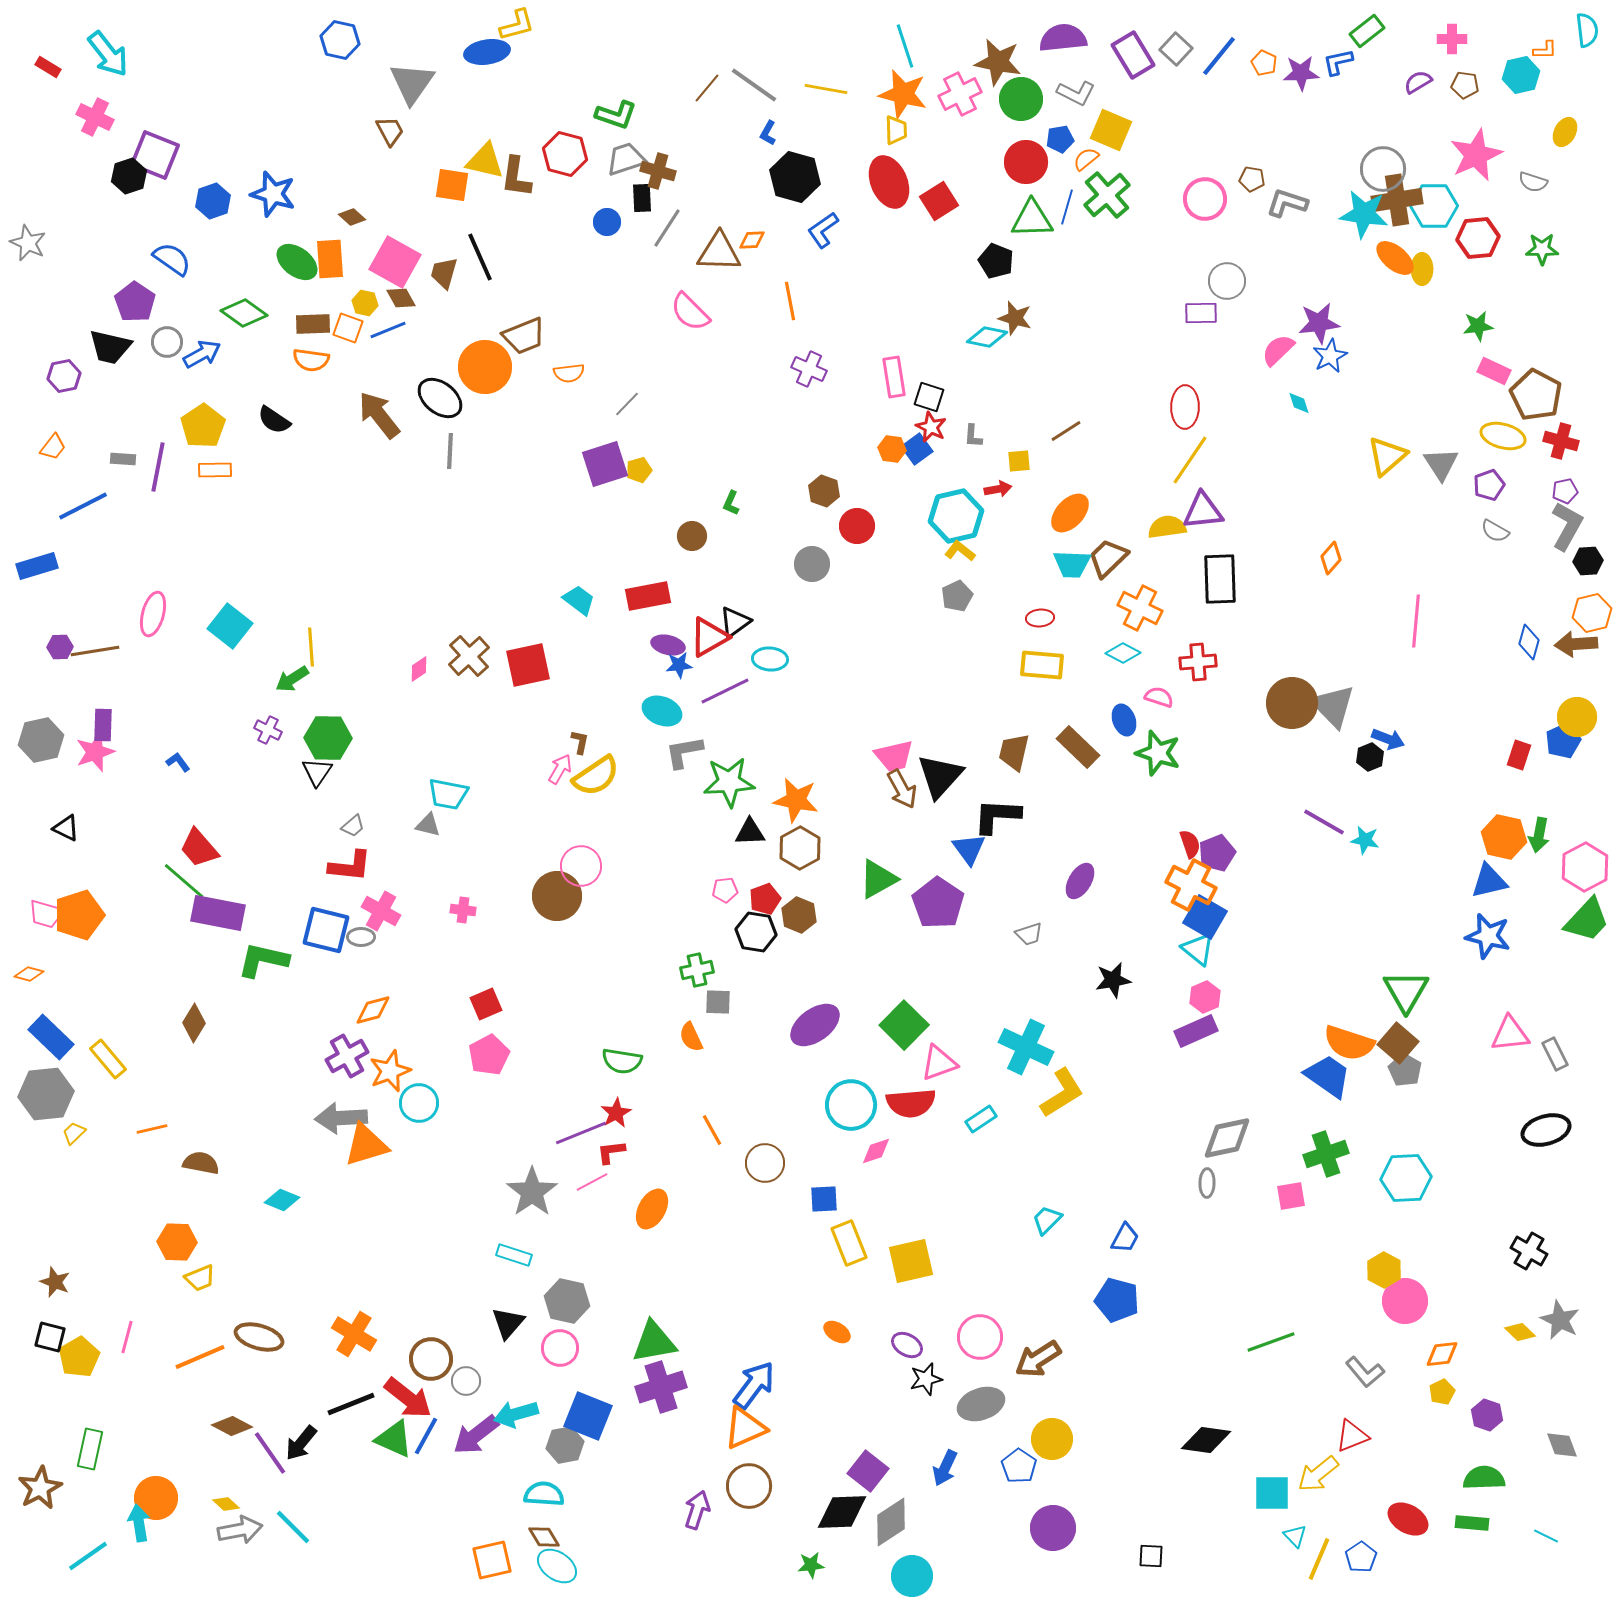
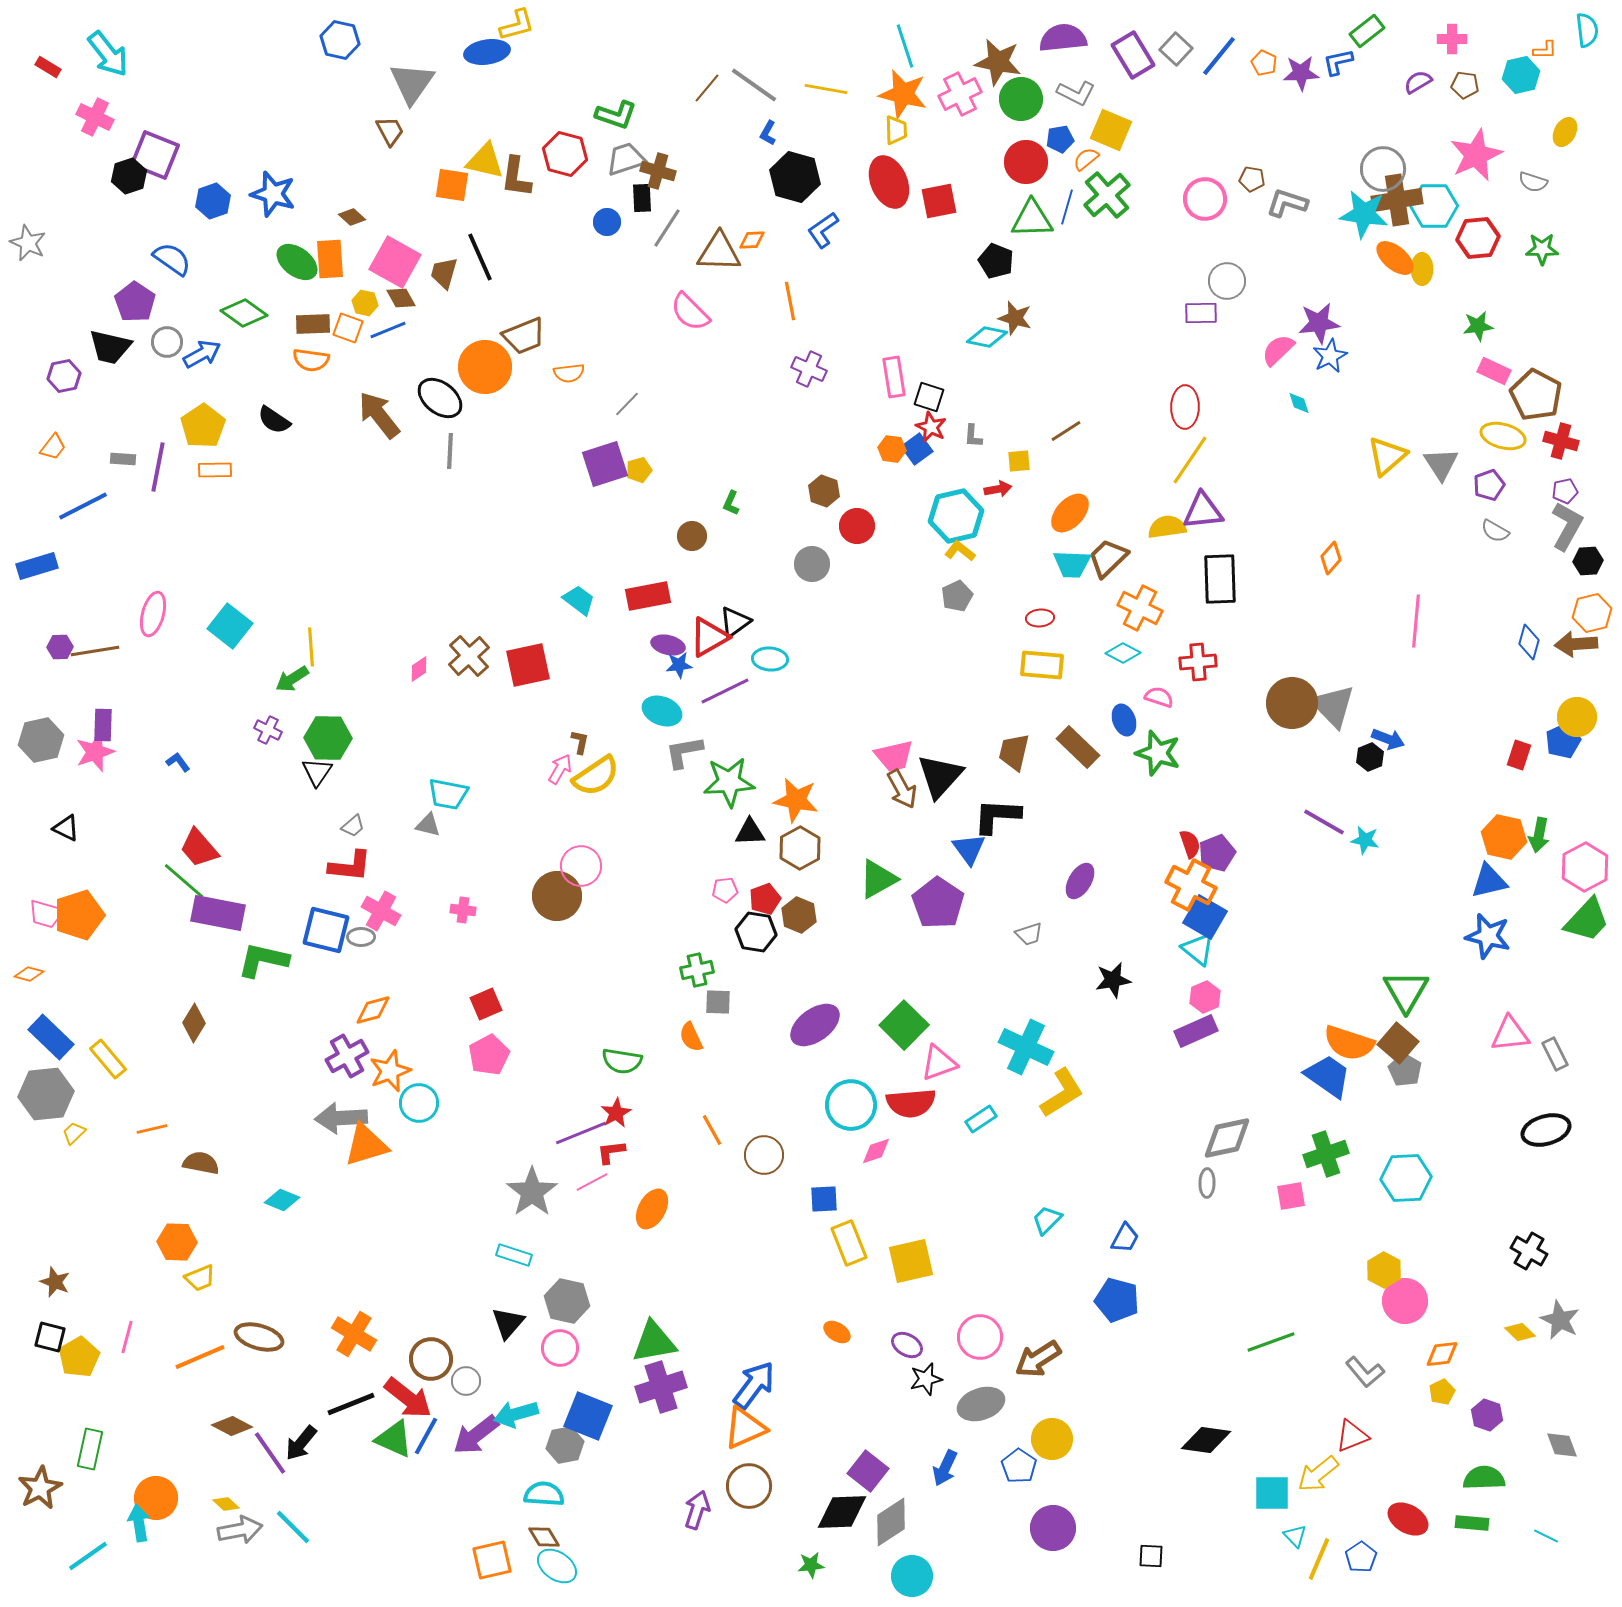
red square at (939, 201): rotated 21 degrees clockwise
brown circle at (765, 1163): moved 1 px left, 8 px up
